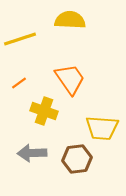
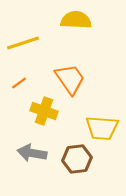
yellow semicircle: moved 6 px right
yellow line: moved 3 px right, 4 px down
gray arrow: rotated 12 degrees clockwise
